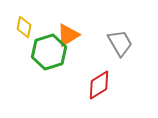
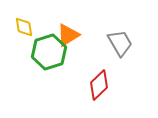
yellow diamond: rotated 20 degrees counterclockwise
red diamond: rotated 12 degrees counterclockwise
